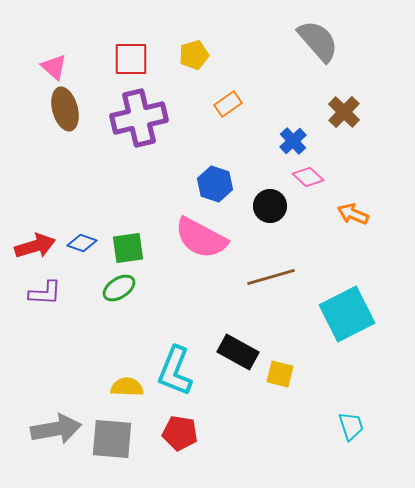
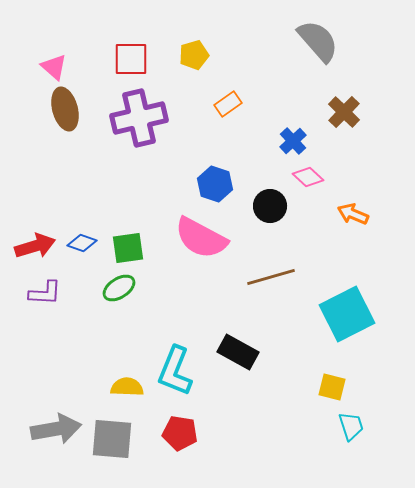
yellow square: moved 52 px right, 13 px down
